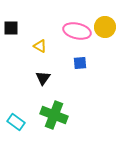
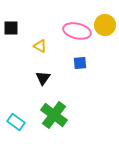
yellow circle: moved 2 px up
green cross: rotated 16 degrees clockwise
